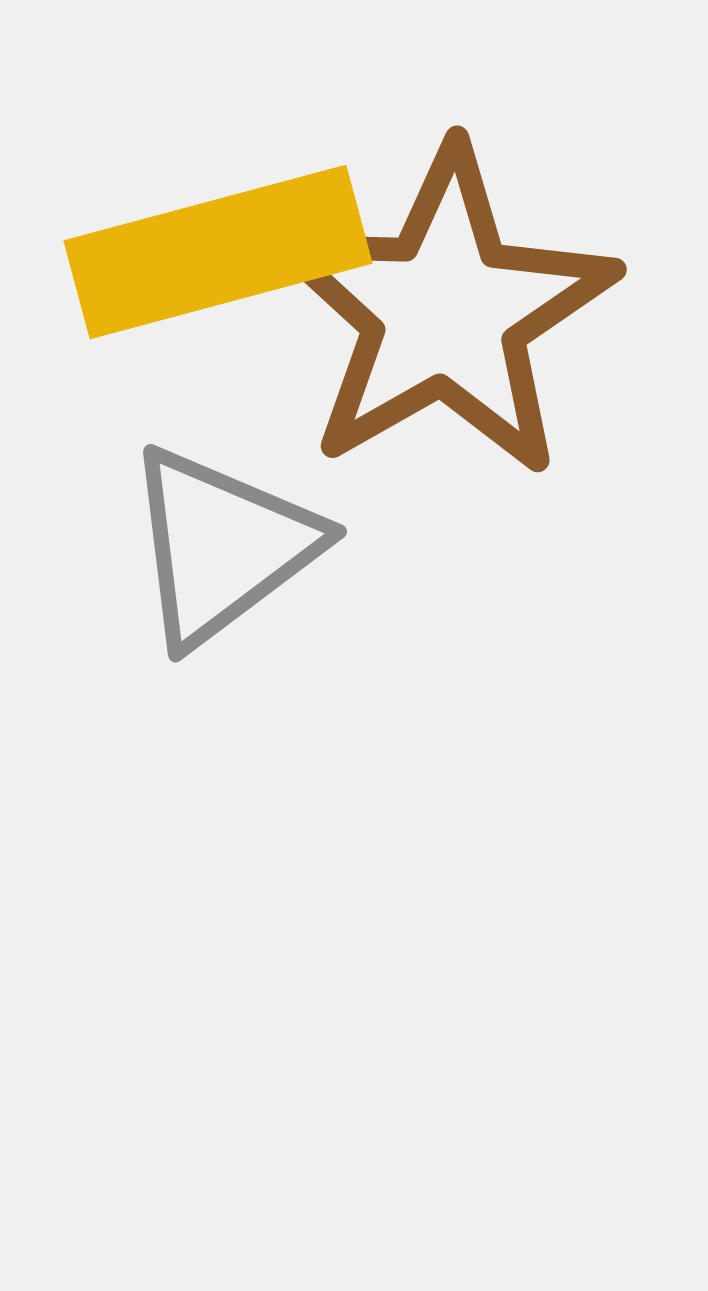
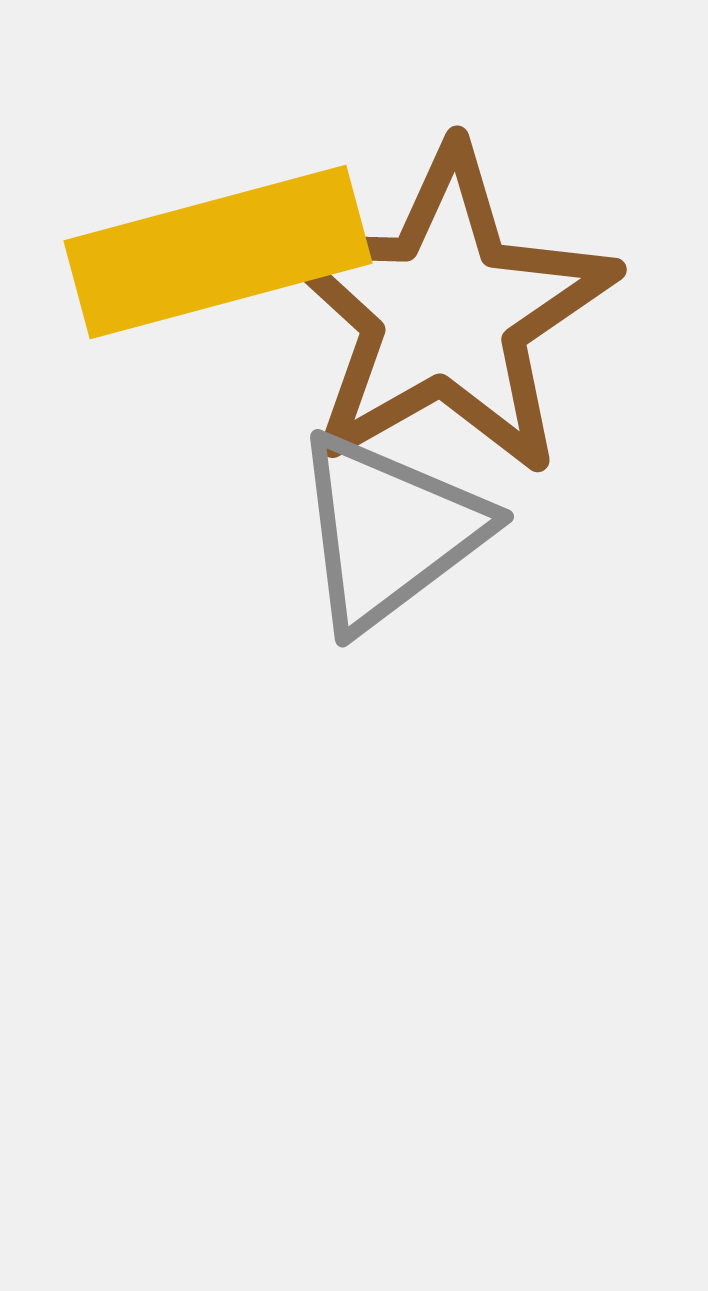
gray triangle: moved 167 px right, 15 px up
